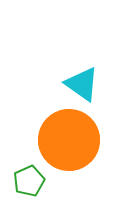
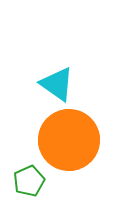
cyan triangle: moved 25 px left
